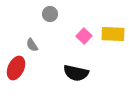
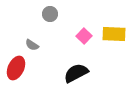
yellow rectangle: moved 1 px right
gray semicircle: rotated 24 degrees counterclockwise
black semicircle: rotated 140 degrees clockwise
